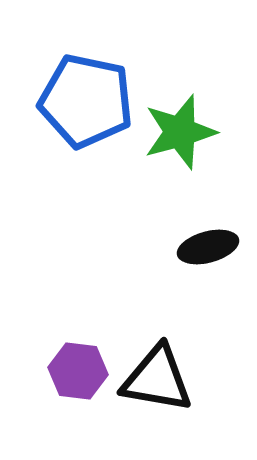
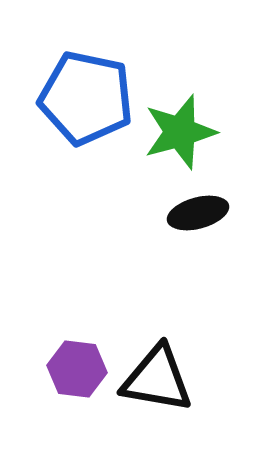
blue pentagon: moved 3 px up
black ellipse: moved 10 px left, 34 px up
purple hexagon: moved 1 px left, 2 px up
